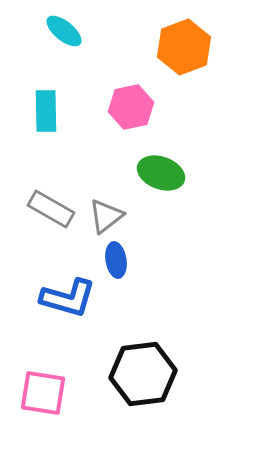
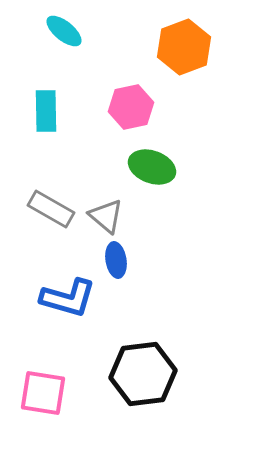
green ellipse: moved 9 px left, 6 px up
gray triangle: rotated 42 degrees counterclockwise
